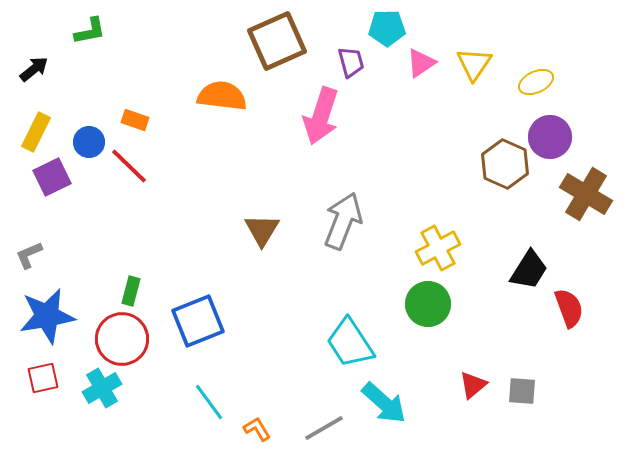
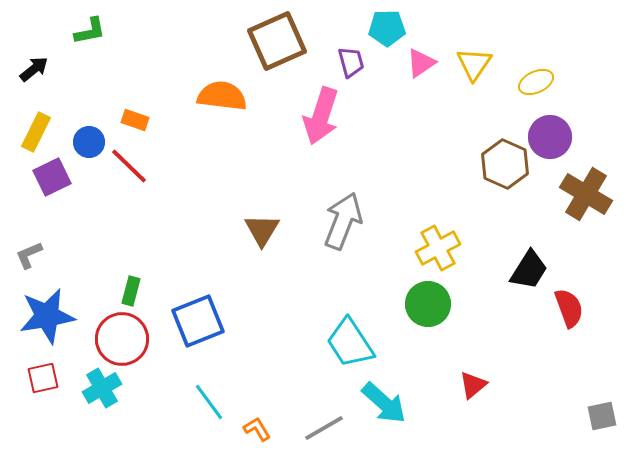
gray square: moved 80 px right, 25 px down; rotated 16 degrees counterclockwise
